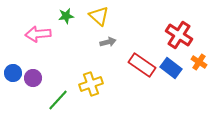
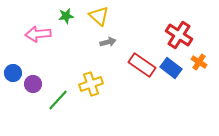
purple circle: moved 6 px down
